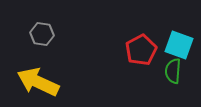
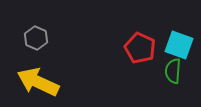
gray hexagon: moved 6 px left, 4 px down; rotated 15 degrees clockwise
red pentagon: moved 1 px left, 2 px up; rotated 20 degrees counterclockwise
